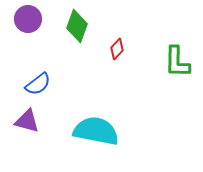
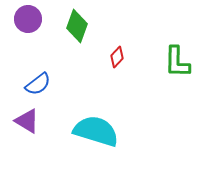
red diamond: moved 8 px down
purple triangle: rotated 16 degrees clockwise
cyan semicircle: rotated 6 degrees clockwise
